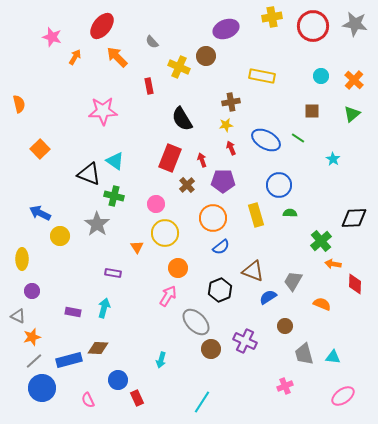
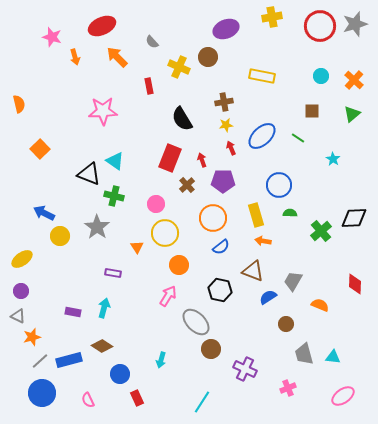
gray star at (355, 24): rotated 25 degrees counterclockwise
red ellipse at (102, 26): rotated 28 degrees clockwise
red circle at (313, 26): moved 7 px right
brown circle at (206, 56): moved 2 px right, 1 px down
orange arrow at (75, 57): rotated 133 degrees clockwise
brown cross at (231, 102): moved 7 px left
blue ellipse at (266, 140): moved 4 px left, 4 px up; rotated 72 degrees counterclockwise
blue arrow at (40, 213): moved 4 px right
gray star at (97, 224): moved 3 px down
green cross at (321, 241): moved 10 px up
yellow ellipse at (22, 259): rotated 55 degrees clockwise
orange arrow at (333, 264): moved 70 px left, 23 px up
orange circle at (178, 268): moved 1 px right, 3 px up
black hexagon at (220, 290): rotated 25 degrees counterclockwise
purple circle at (32, 291): moved 11 px left
orange semicircle at (322, 304): moved 2 px left, 1 px down
brown circle at (285, 326): moved 1 px right, 2 px up
purple cross at (245, 341): moved 28 px down
brown diamond at (98, 348): moved 4 px right, 2 px up; rotated 30 degrees clockwise
gray line at (34, 361): moved 6 px right
blue circle at (118, 380): moved 2 px right, 6 px up
pink cross at (285, 386): moved 3 px right, 2 px down
blue circle at (42, 388): moved 5 px down
